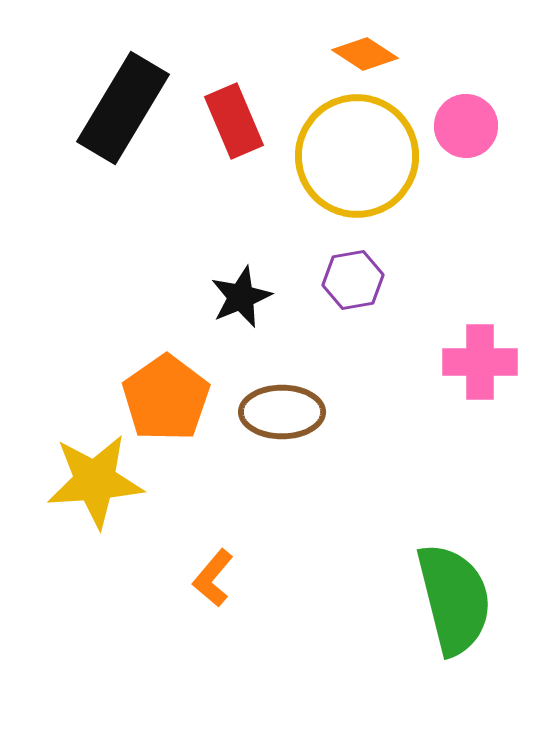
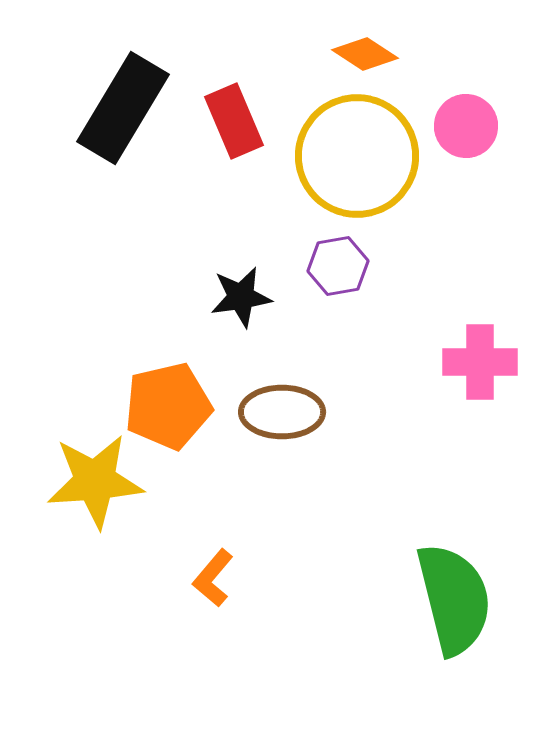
purple hexagon: moved 15 px left, 14 px up
black star: rotated 14 degrees clockwise
orange pentagon: moved 2 px right, 8 px down; rotated 22 degrees clockwise
